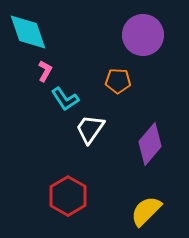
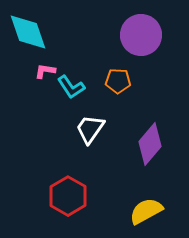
purple circle: moved 2 px left
pink L-shape: rotated 110 degrees counterclockwise
cyan L-shape: moved 6 px right, 12 px up
yellow semicircle: rotated 16 degrees clockwise
